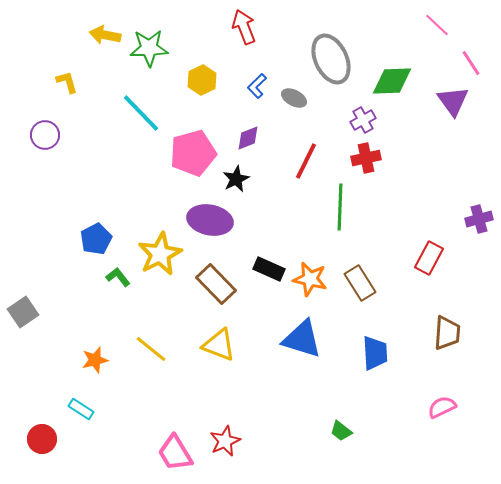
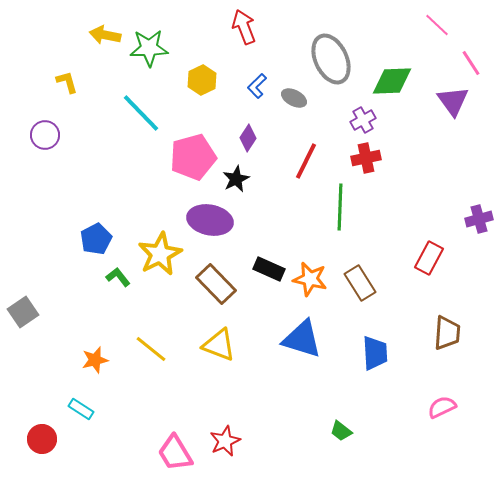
purple diamond at (248, 138): rotated 36 degrees counterclockwise
pink pentagon at (193, 153): moved 4 px down
